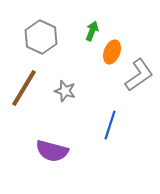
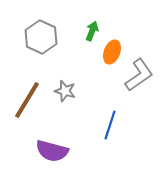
brown line: moved 3 px right, 12 px down
